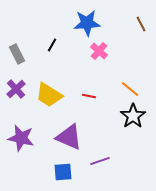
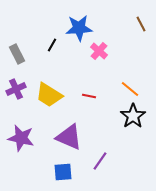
blue star: moved 8 px left, 5 px down
purple cross: rotated 18 degrees clockwise
purple line: rotated 36 degrees counterclockwise
